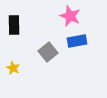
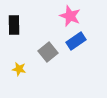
blue rectangle: moved 1 px left; rotated 24 degrees counterclockwise
yellow star: moved 6 px right, 1 px down; rotated 16 degrees counterclockwise
